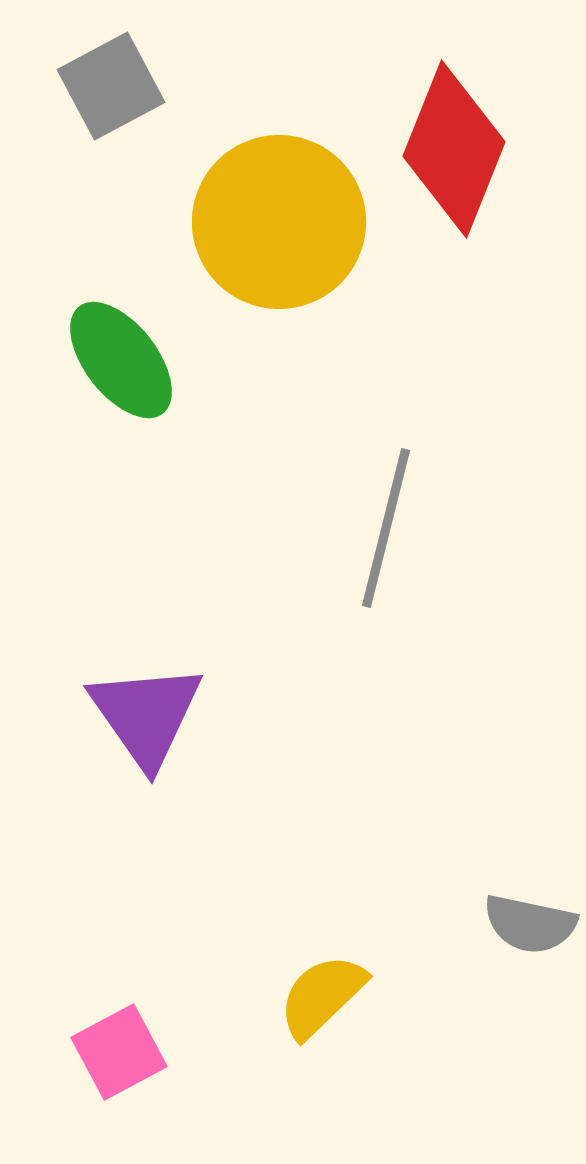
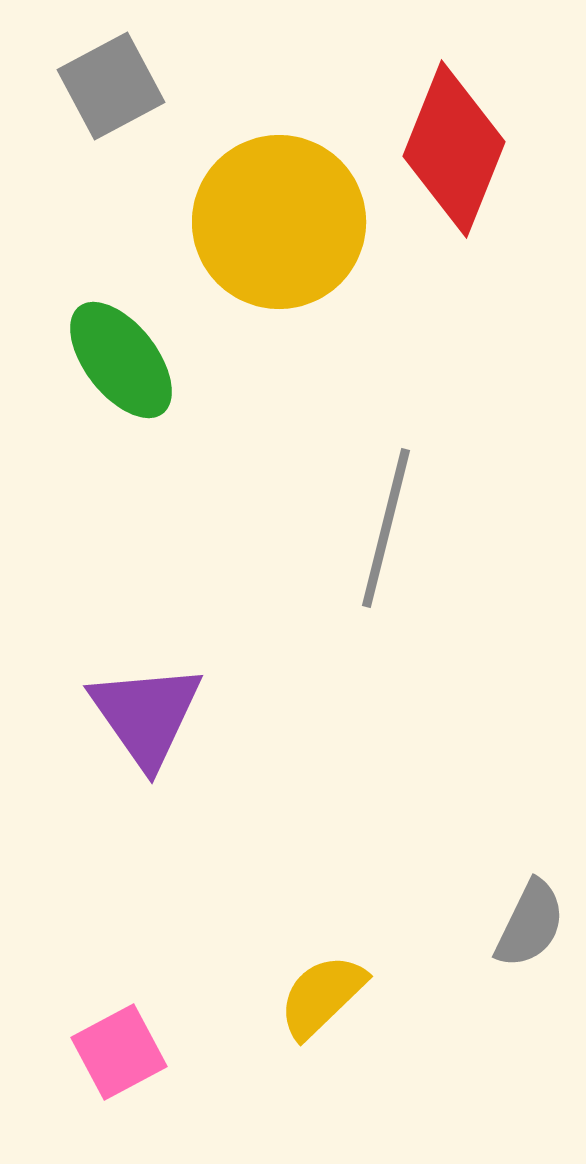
gray semicircle: rotated 76 degrees counterclockwise
